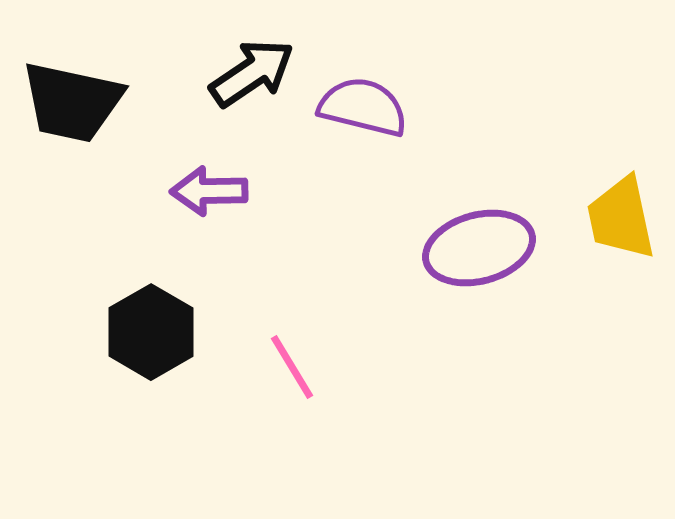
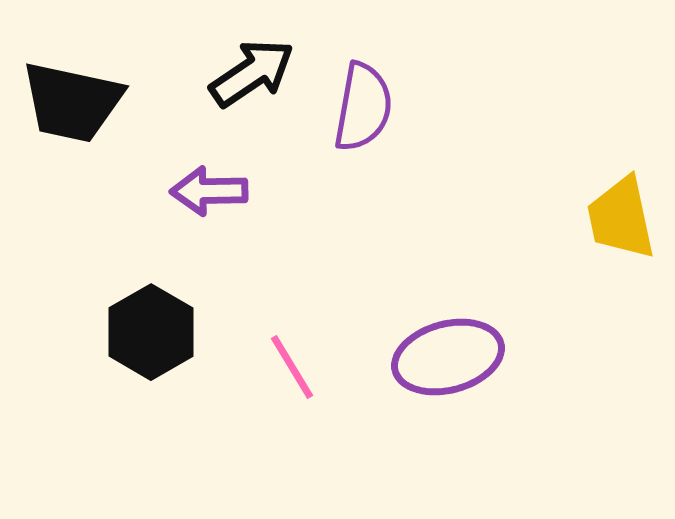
purple semicircle: rotated 86 degrees clockwise
purple ellipse: moved 31 px left, 109 px down
